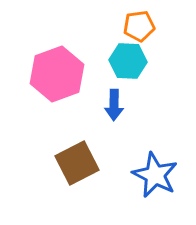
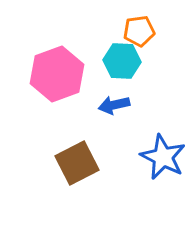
orange pentagon: moved 5 px down
cyan hexagon: moved 6 px left
blue arrow: rotated 76 degrees clockwise
blue star: moved 8 px right, 18 px up
